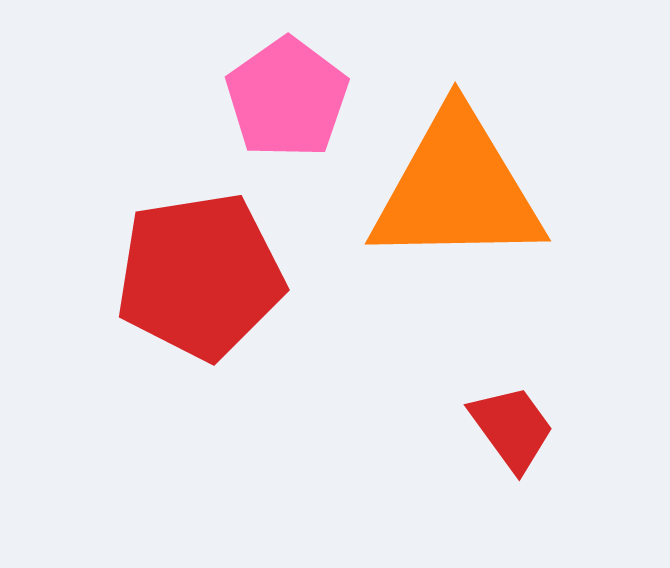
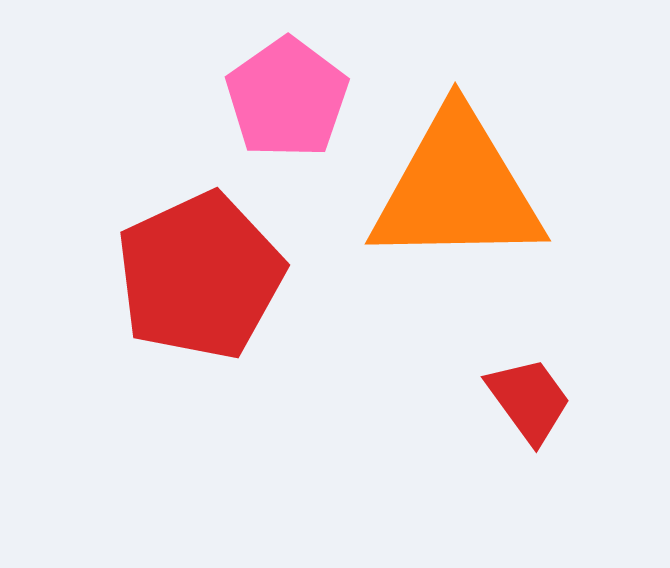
red pentagon: rotated 16 degrees counterclockwise
red trapezoid: moved 17 px right, 28 px up
